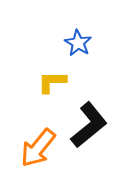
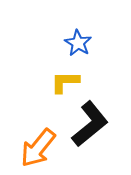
yellow L-shape: moved 13 px right
black L-shape: moved 1 px right, 1 px up
